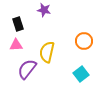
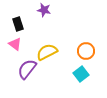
orange circle: moved 2 px right, 10 px down
pink triangle: moved 1 px left, 1 px up; rotated 40 degrees clockwise
yellow semicircle: rotated 50 degrees clockwise
